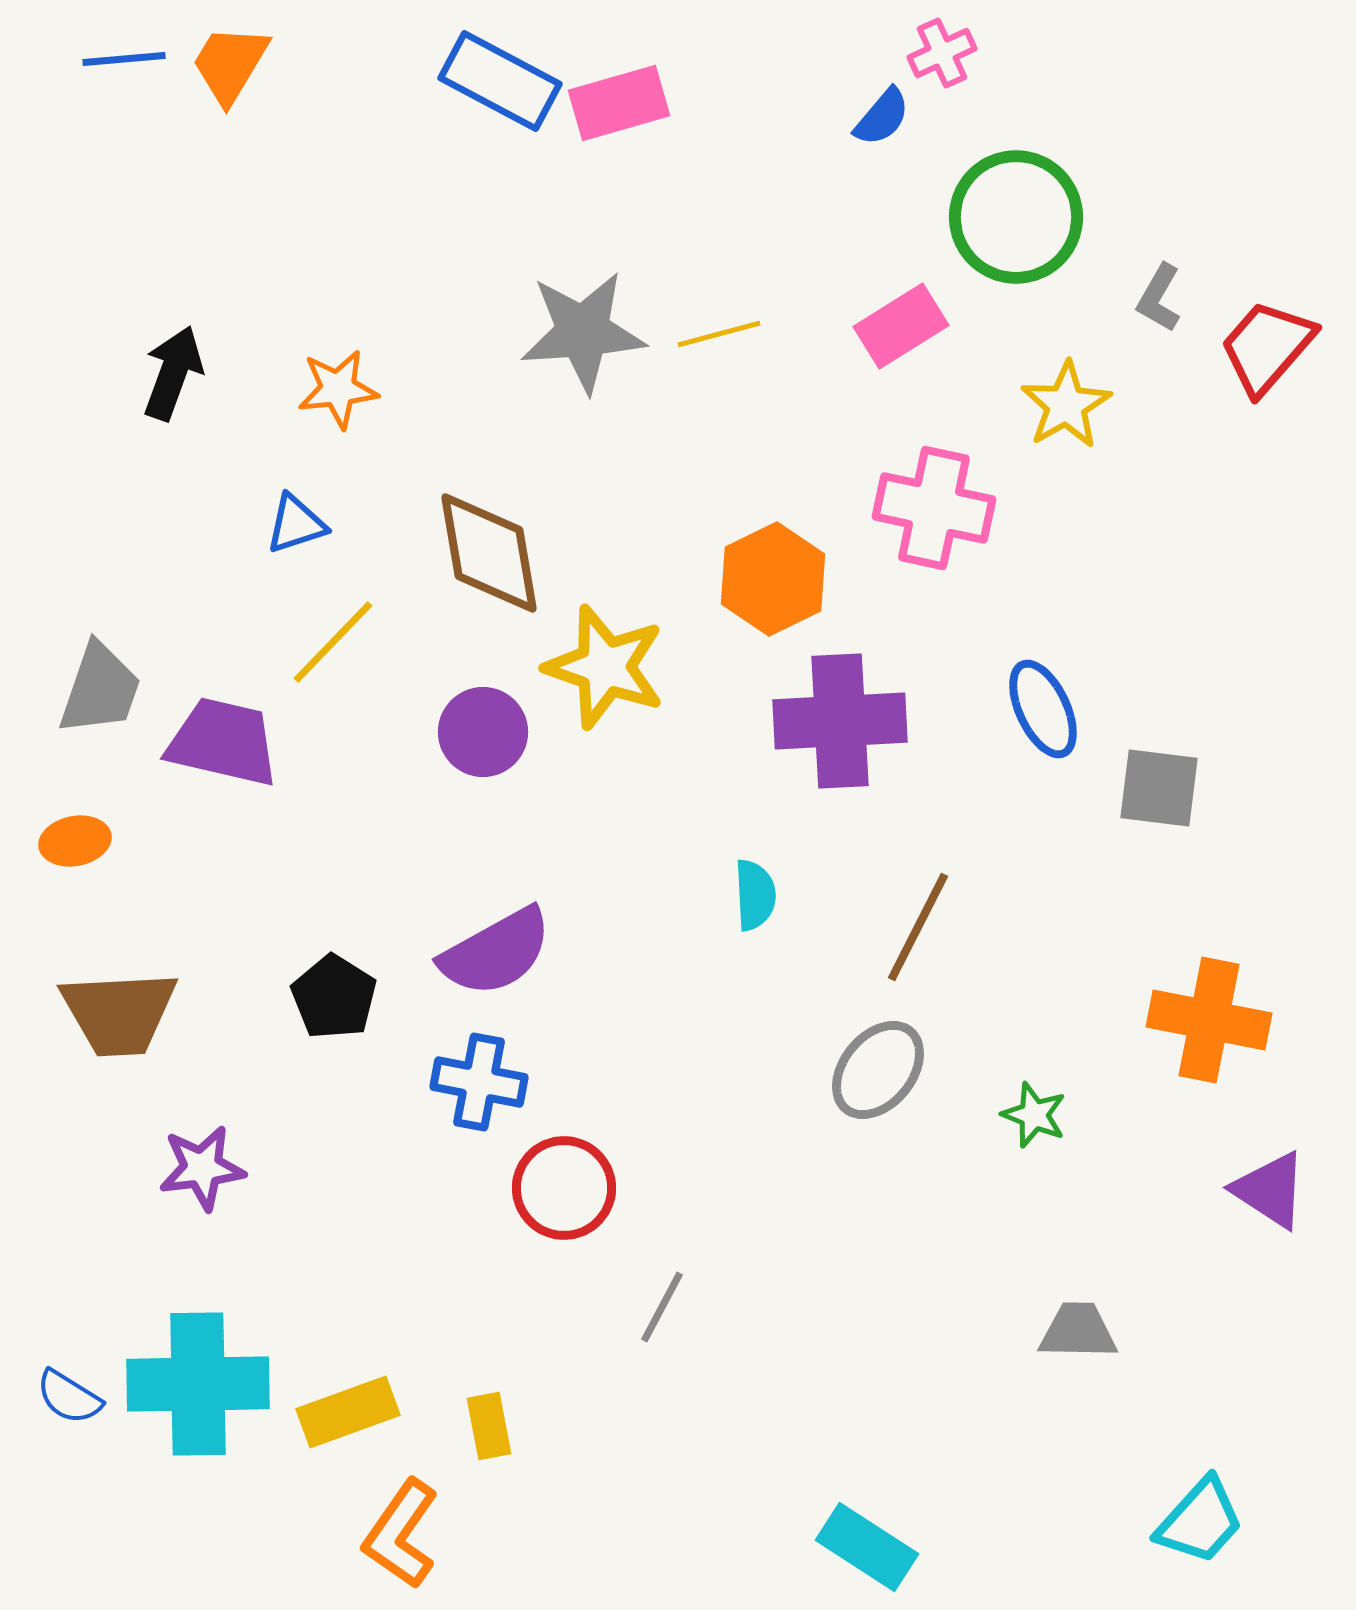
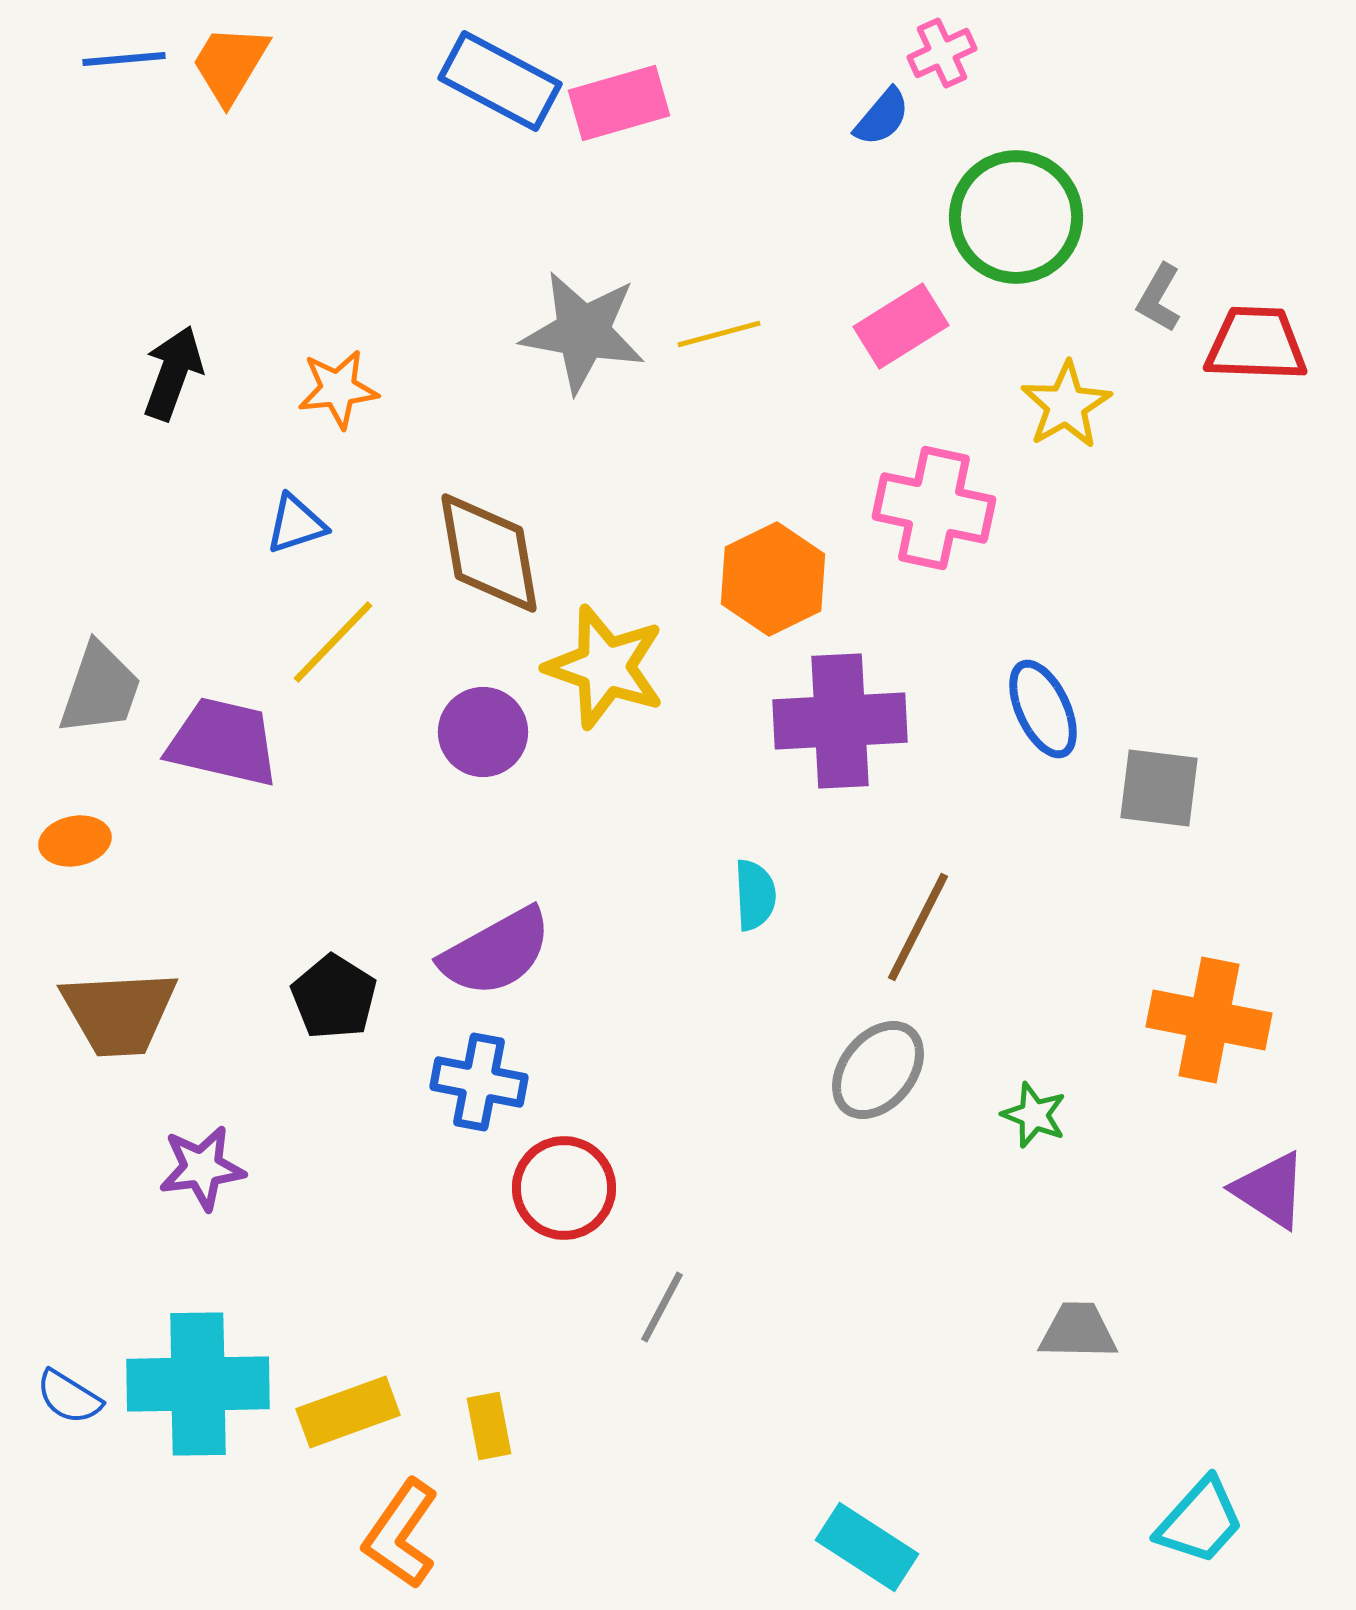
gray star at (583, 332): rotated 14 degrees clockwise
red trapezoid at (1267, 347): moved 11 px left, 3 px up; rotated 51 degrees clockwise
